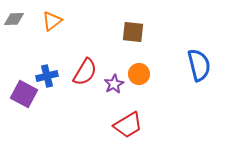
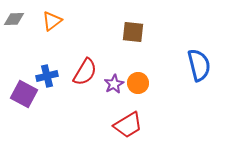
orange circle: moved 1 px left, 9 px down
